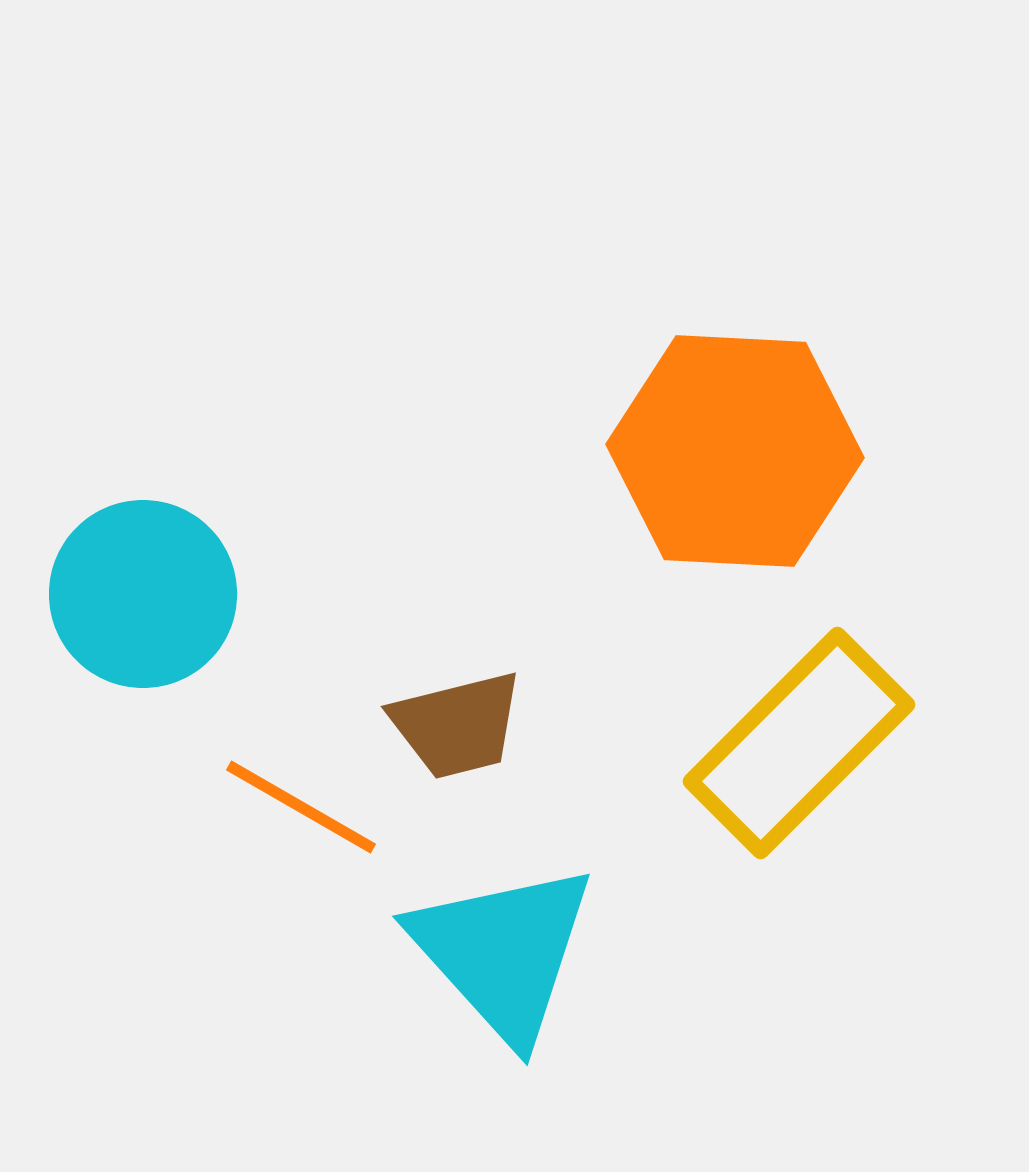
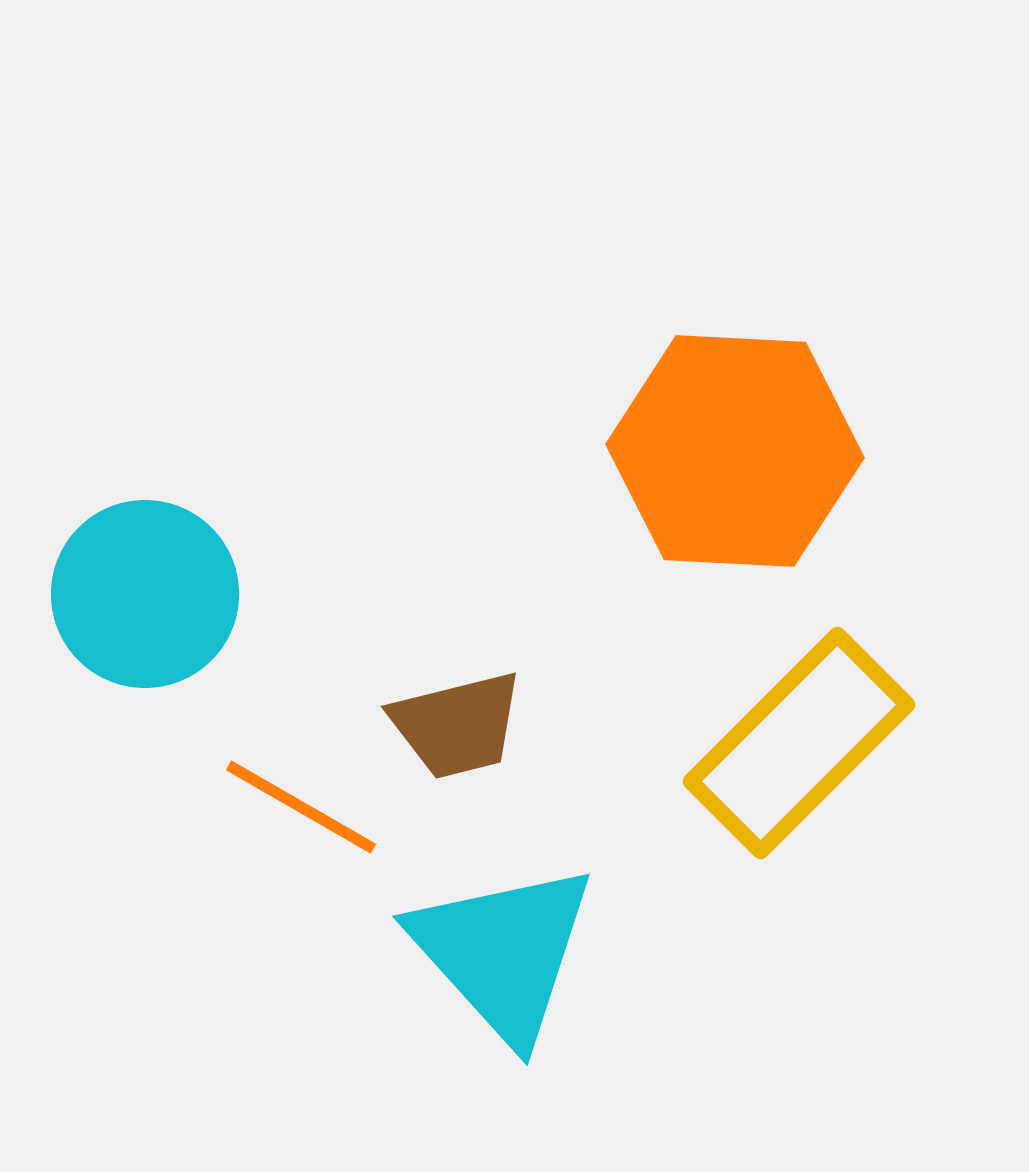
cyan circle: moved 2 px right
